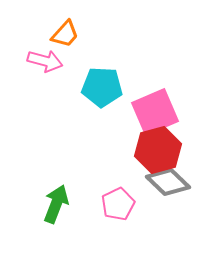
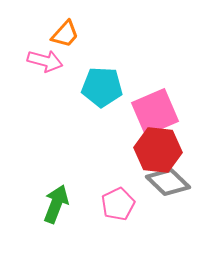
red hexagon: rotated 21 degrees clockwise
